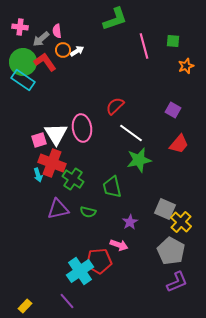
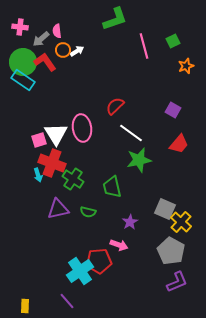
green square: rotated 32 degrees counterclockwise
yellow rectangle: rotated 40 degrees counterclockwise
